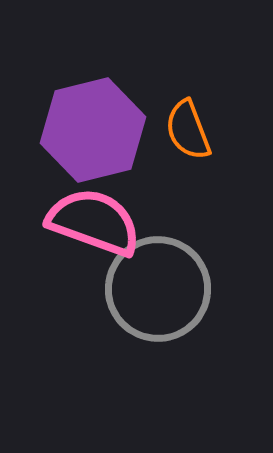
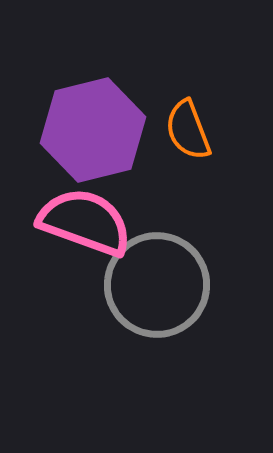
pink semicircle: moved 9 px left
gray circle: moved 1 px left, 4 px up
